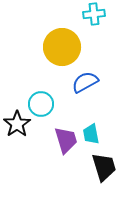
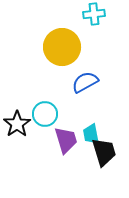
cyan circle: moved 4 px right, 10 px down
black trapezoid: moved 15 px up
